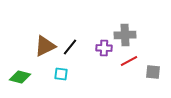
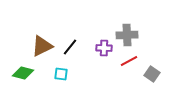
gray cross: moved 2 px right
brown triangle: moved 3 px left
gray square: moved 1 px left, 2 px down; rotated 28 degrees clockwise
green diamond: moved 3 px right, 4 px up
